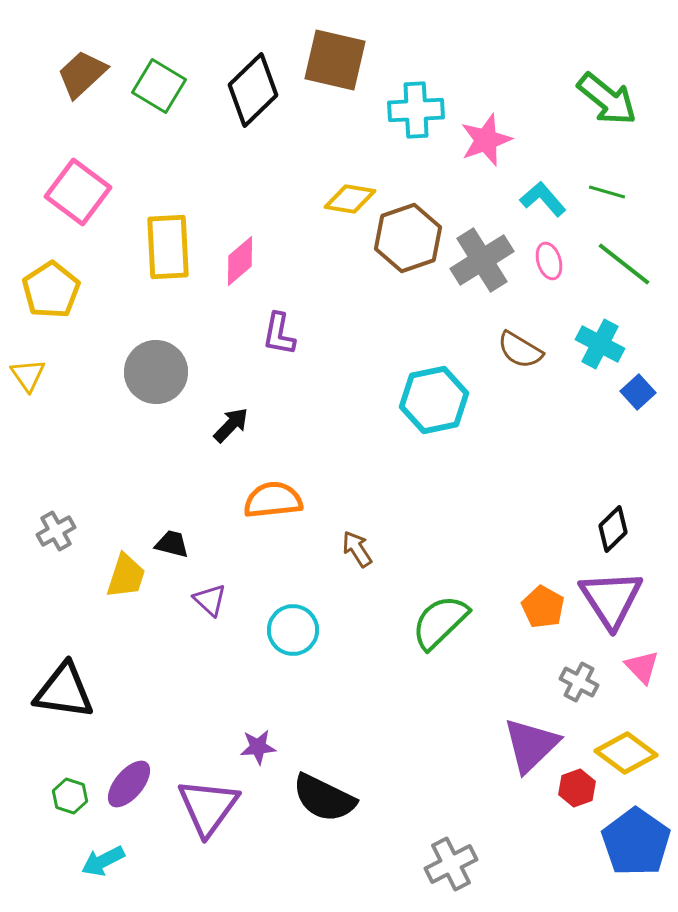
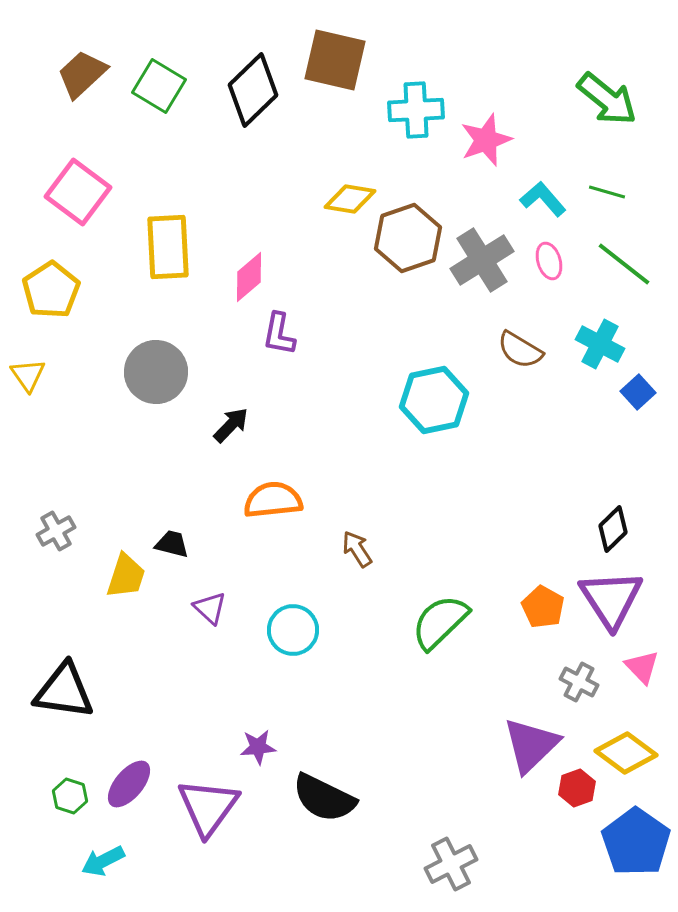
pink diamond at (240, 261): moved 9 px right, 16 px down
purple triangle at (210, 600): moved 8 px down
